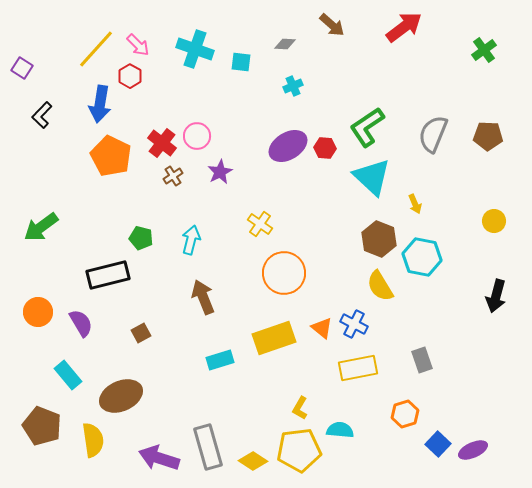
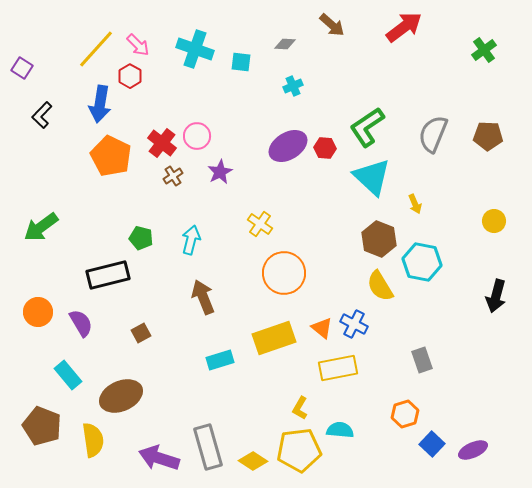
cyan hexagon at (422, 257): moved 5 px down
yellow rectangle at (358, 368): moved 20 px left
blue square at (438, 444): moved 6 px left
